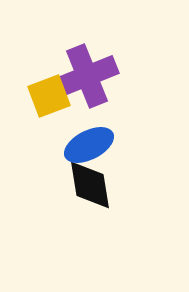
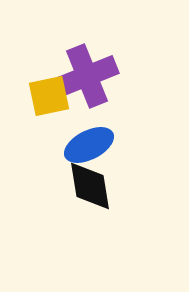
yellow square: rotated 9 degrees clockwise
black diamond: moved 1 px down
